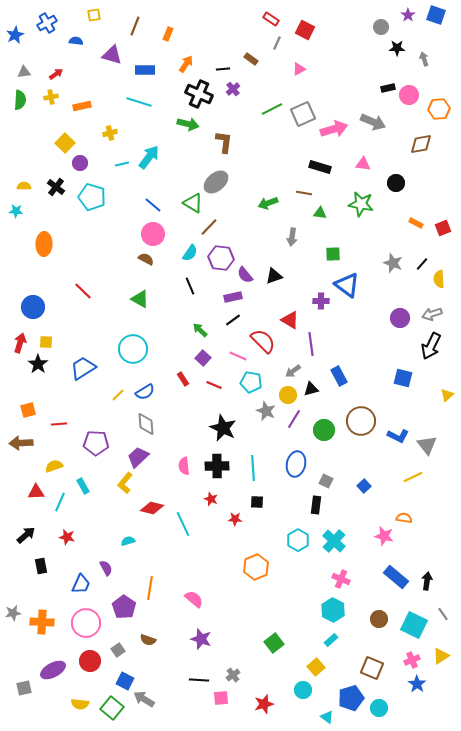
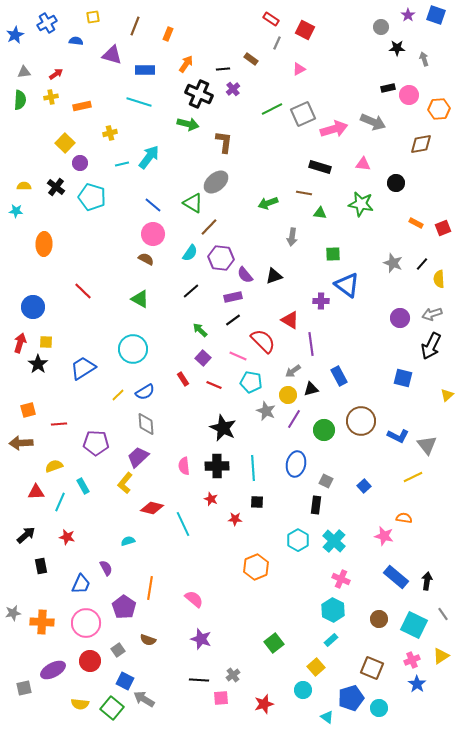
yellow square at (94, 15): moved 1 px left, 2 px down
black line at (190, 286): moved 1 px right, 5 px down; rotated 72 degrees clockwise
